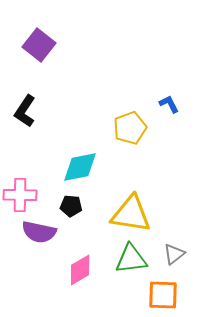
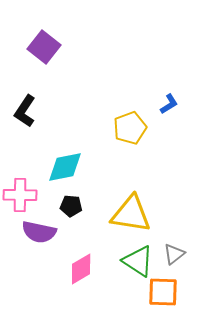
purple square: moved 5 px right, 2 px down
blue L-shape: rotated 85 degrees clockwise
cyan diamond: moved 15 px left
green triangle: moved 7 px right, 2 px down; rotated 40 degrees clockwise
pink diamond: moved 1 px right, 1 px up
orange square: moved 3 px up
